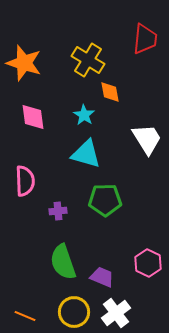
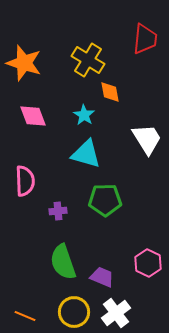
pink diamond: moved 1 px up; rotated 12 degrees counterclockwise
